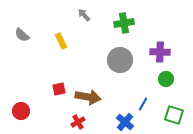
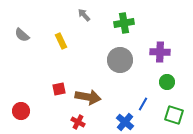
green circle: moved 1 px right, 3 px down
red cross: rotated 32 degrees counterclockwise
